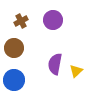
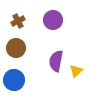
brown cross: moved 3 px left
brown circle: moved 2 px right
purple semicircle: moved 1 px right, 3 px up
